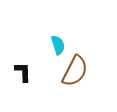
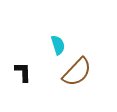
brown semicircle: moved 2 px right, 1 px down; rotated 16 degrees clockwise
